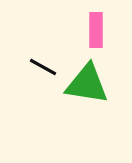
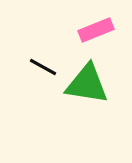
pink rectangle: rotated 68 degrees clockwise
